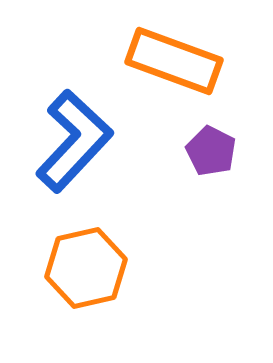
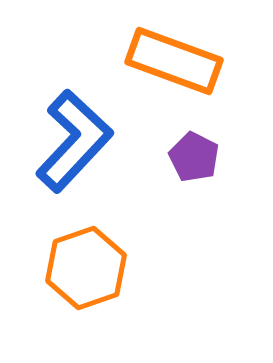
purple pentagon: moved 17 px left, 6 px down
orange hexagon: rotated 6 degrees counterclockwise
